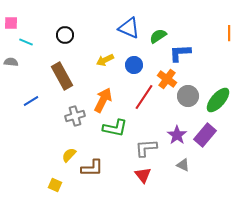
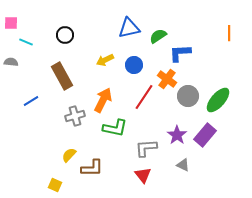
blue triangle: rotated 35 degrees counterclockwise
